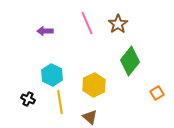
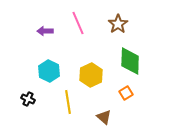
pink line: moved 9 px left
green diamond: rotated 36 degrees counterclockwise
cyan hexagon: moved 3 px left, 4 px up
yellow hexagon: moved 3 px left, 10 px up
orange square: moved 31 px left
yellow line: moved 8 px right
brown triangle: moved 14 px right
